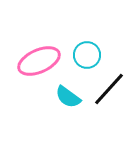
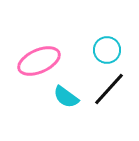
cyan circle: moved 20 px right, 5 px up
cyan semicircle: moved 2 px left
